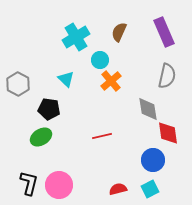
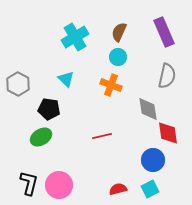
cyan cross: moved 1 px left
cyan circle: moved 18 px right, 3 px up
orange cross: moved 4 px down; rotated 30 degrees counterclockwise
